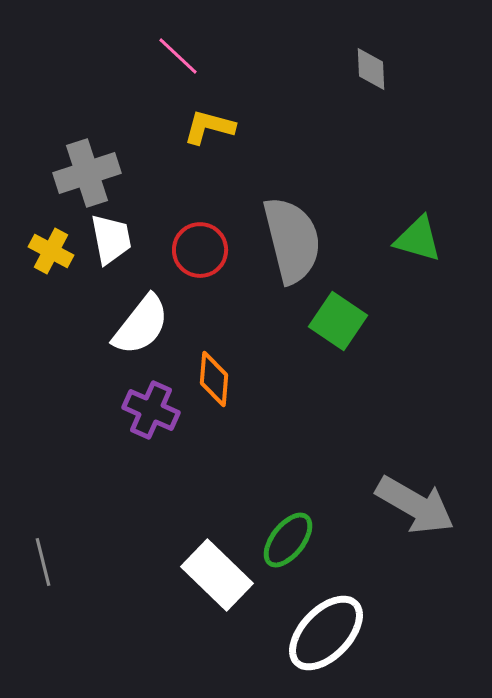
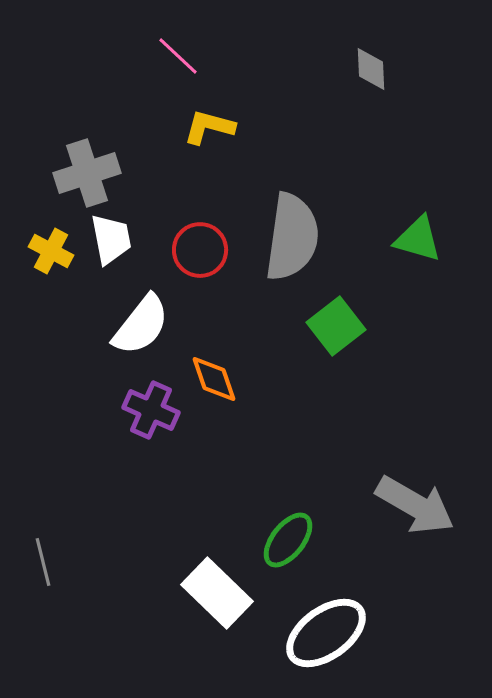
gray semicircle: moved 3 px up; rotated 22 degrees clockwise
green square: moved 2 px left, 5 px down; rotated 18 degrees clockwise
orange diamond: rotated 24 degrees counterclockwise
white rectangle: moved 18 px down
white ellipse: rotated 10 degrees clockwise
